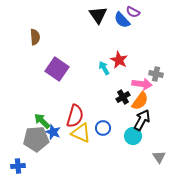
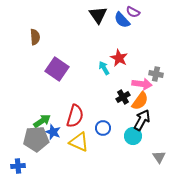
red star: moved 2 px up
green arrow: rotated 102 degrees clockwise
yellow triangle: moved 2 px left, 9 px down
